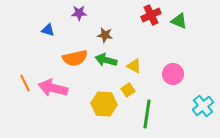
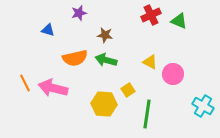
purple star: rotated 14 degrees counterclockwise
yellow triangle: moved 16 px right, 4 px up
cyan cross: rotated 20 degrees counterclockwise
